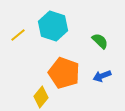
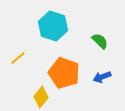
yellow line: moved 23 px down
blue arrow: moved 1 px down
